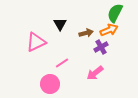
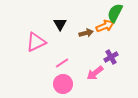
orange arrow: moved 4 px left, 4 px up
purple cross: moved 10 px right, 10 px down
pink circle: moved 13 px right
